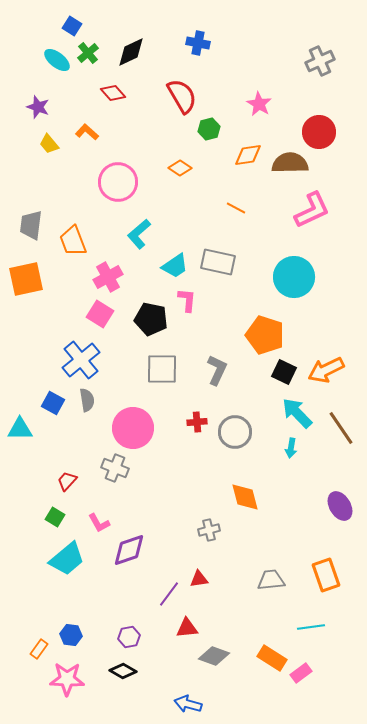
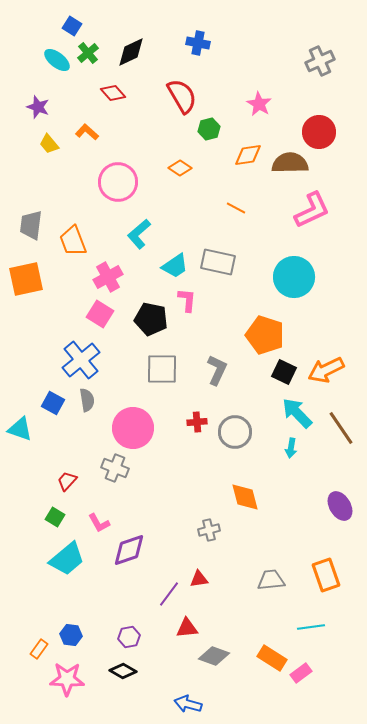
cyan triangle at (20, 429): rotated 20 degrees clockwise
